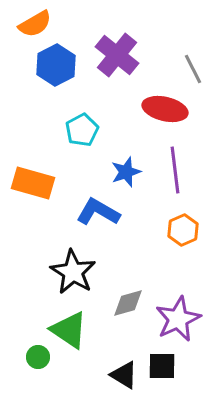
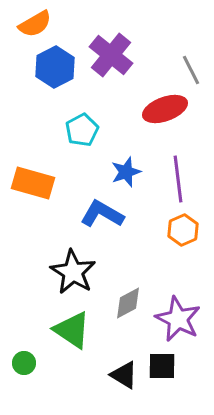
purple cross: moved 6 px left
blue hexagon: moved 1 px left, 2 px down
gray line: moved 2 px left, 1 px down
red ellipse: rotated 33 degrees counterclockwise
purple line: moved 3 px right, 9 px down
blue L-shape: moved 4 px right, 2 px down
gray diamond: rotated 12 degrees counterclockwise
purple star: rotated 21 degrees counterclockwise
green triangle: moved 3 px right
green circle: moved 14 px left, 6 px down
